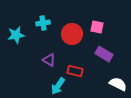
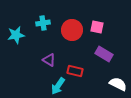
red circle: moved 4 px up
